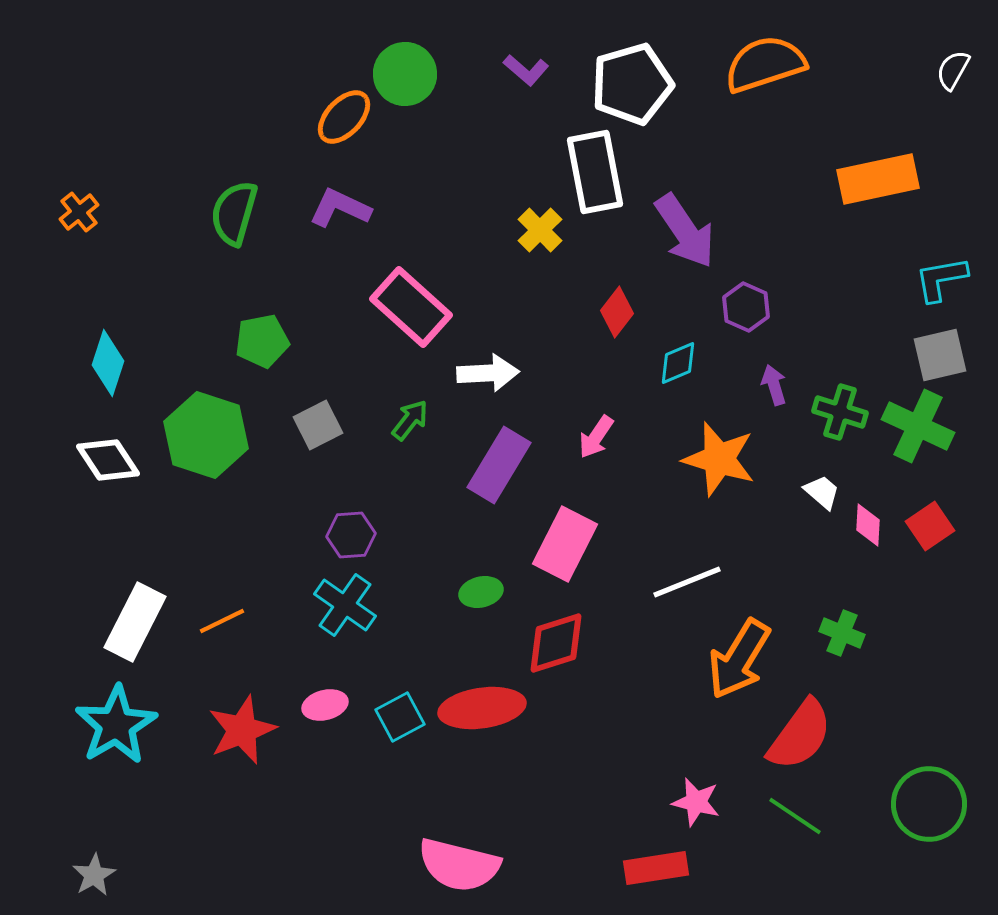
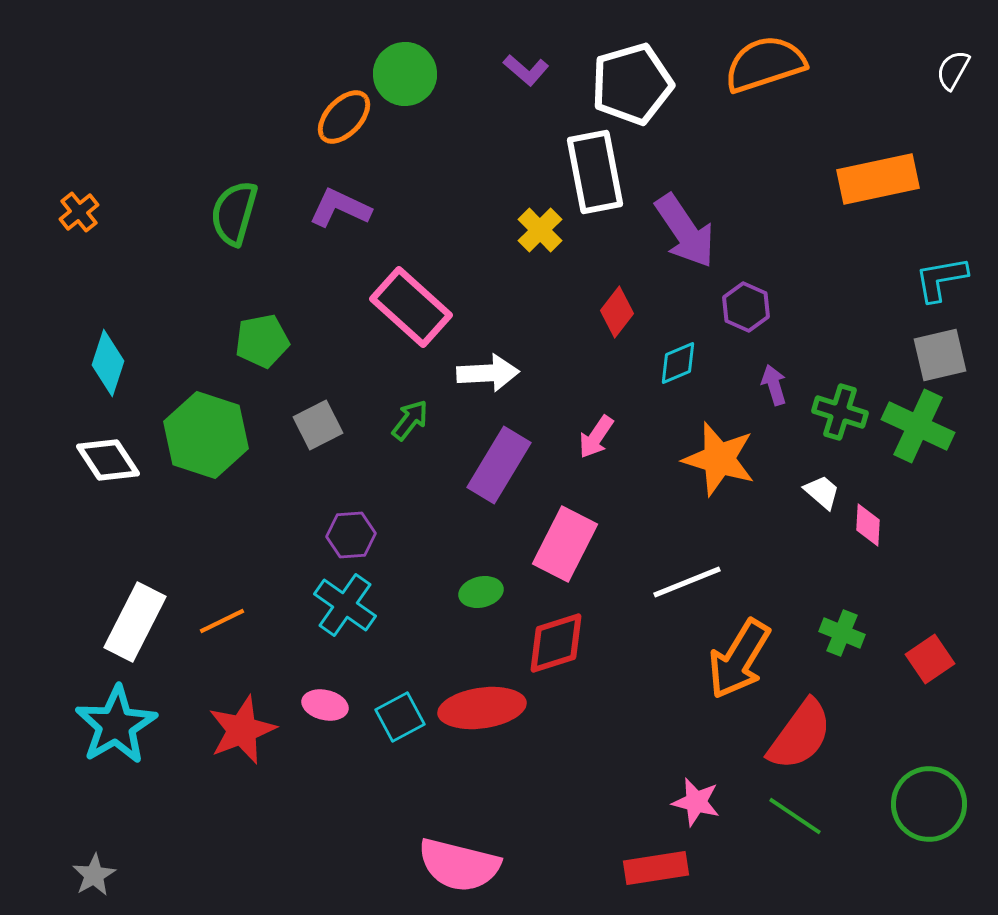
red square at (930, 526): moved 133 px down
pink ellipse at (325, 705): rotated 27 degrees clockwise
